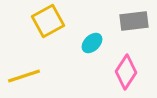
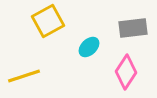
gray rectangle: moved 1 px left, 7 px down
cyan ellipse: moved 3 px left, 4 px down
